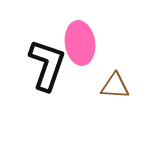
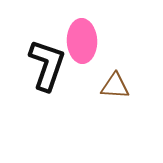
pink ellipse: moved 2 px right, 2 px up; rotated 6 degrees clockwise
